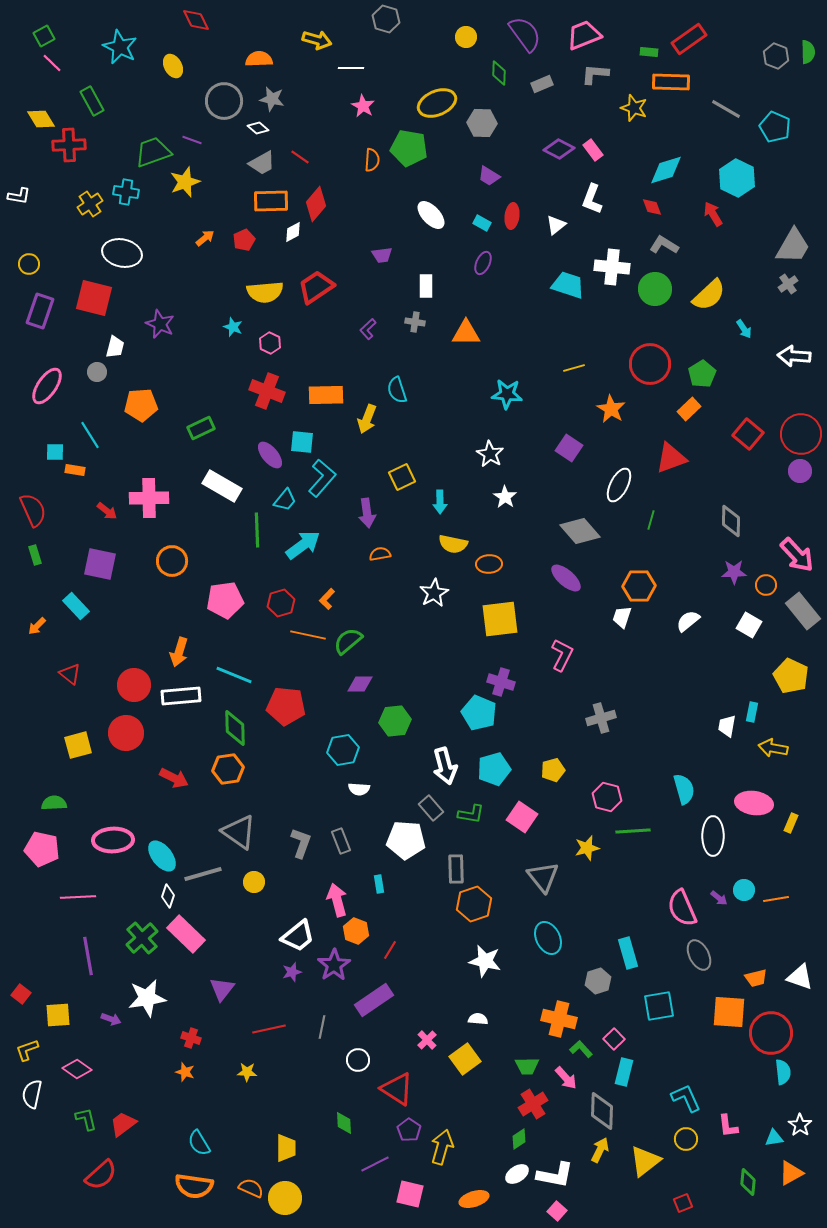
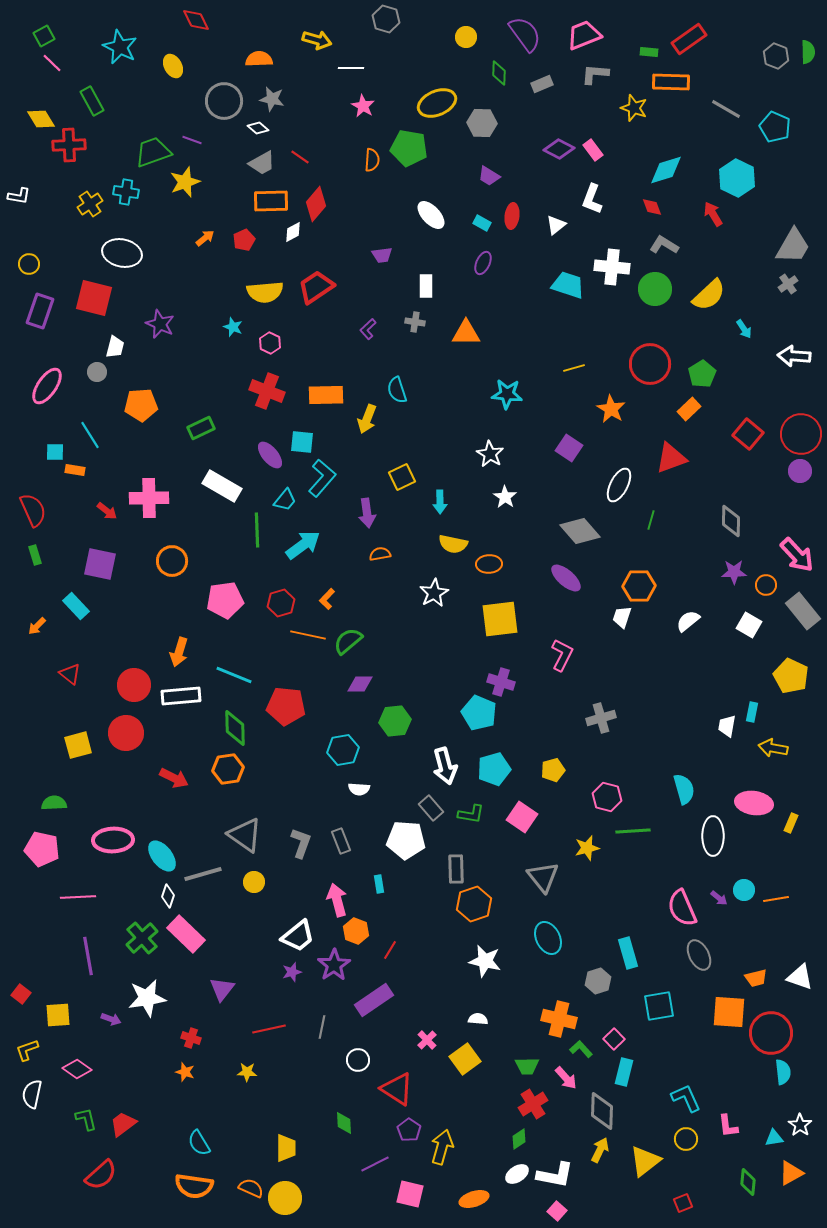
gray triangle at (239, 832): moved 6 px right, 3 px down
